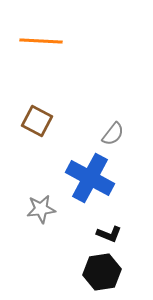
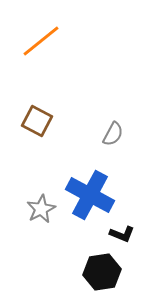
orange line: rotated 42 degrees counterclockwise
gray semicircle: rotated 10 degrees counterclockwise
blue cross: moved 17 px down
gray star: rotated 20 degrees counterclockwise
black L-shape: moved 13 px right
